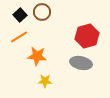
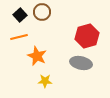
orange line: rotated 18 degrees clockwise
orange star: rotated 18 degrees clockwise
